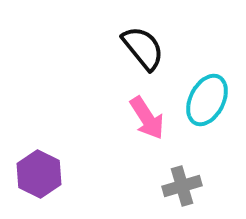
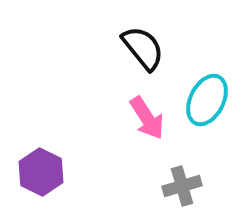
purple hexagon: moved 2 px right, 2 px up
